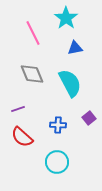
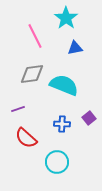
pink line: moved 2 px right, 3 px down
gray diamond: rotated 75 degrees counterclockwise
cyan semicircle: moved 6 px left, 2 px down; rotated 40 degrees counterclockwise
blue cross: moved 4 px right, 1 px up
red semicircle: moved 4 px right, 1 px down
